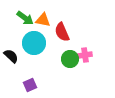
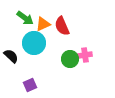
orange triangle: moved 4 px down; rotated 35 degrees counterclockwise
red semicircle: moved 6 px up
